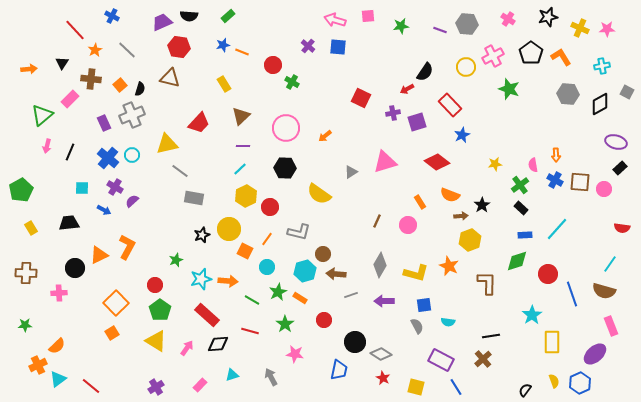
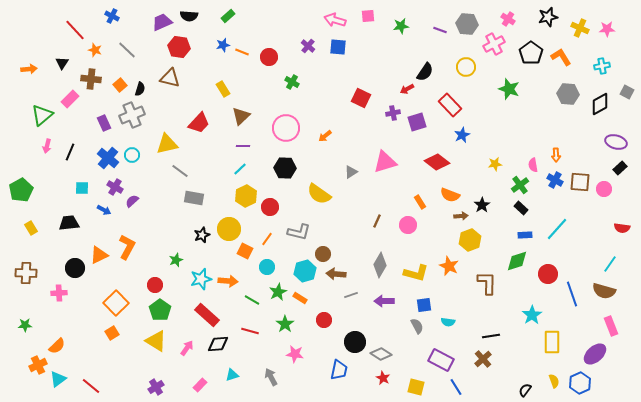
orange star at (95, 50): rotated 24 degrees counterclockwise
pink cross at (493, 56): moved 1 px right, 12 px up
red circle at (273, 65): moved 4 px left, 8 px up
yellow rectangle at (224, 84): moved 1 px left, 5 px down
